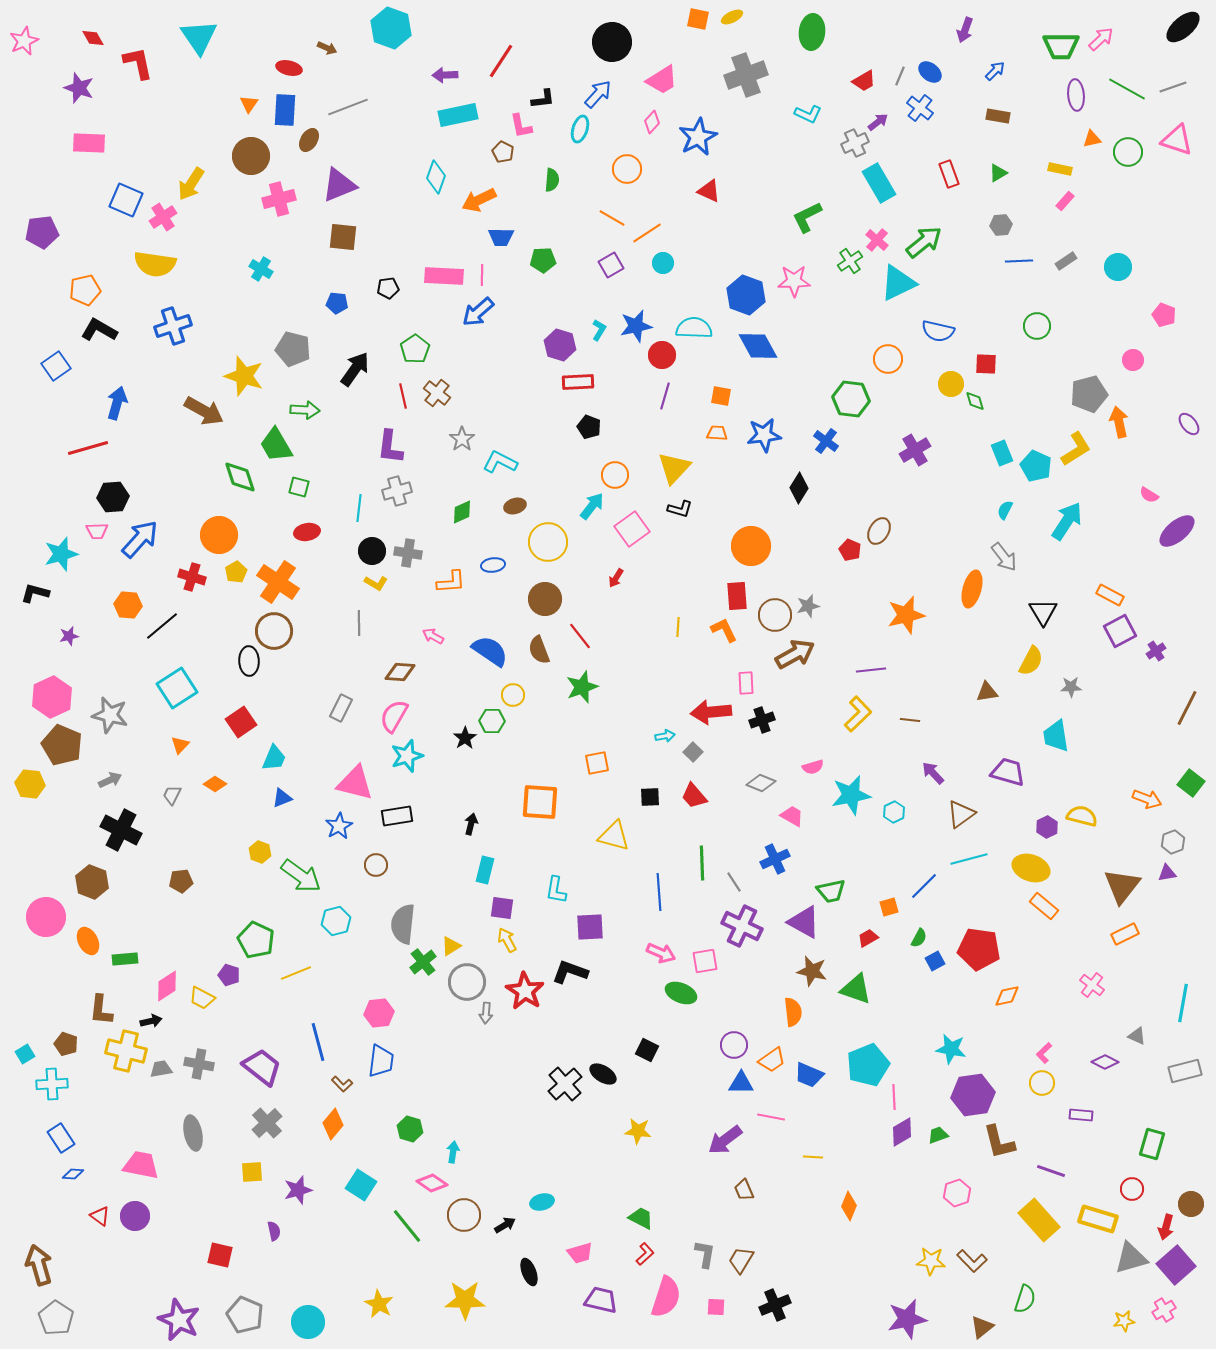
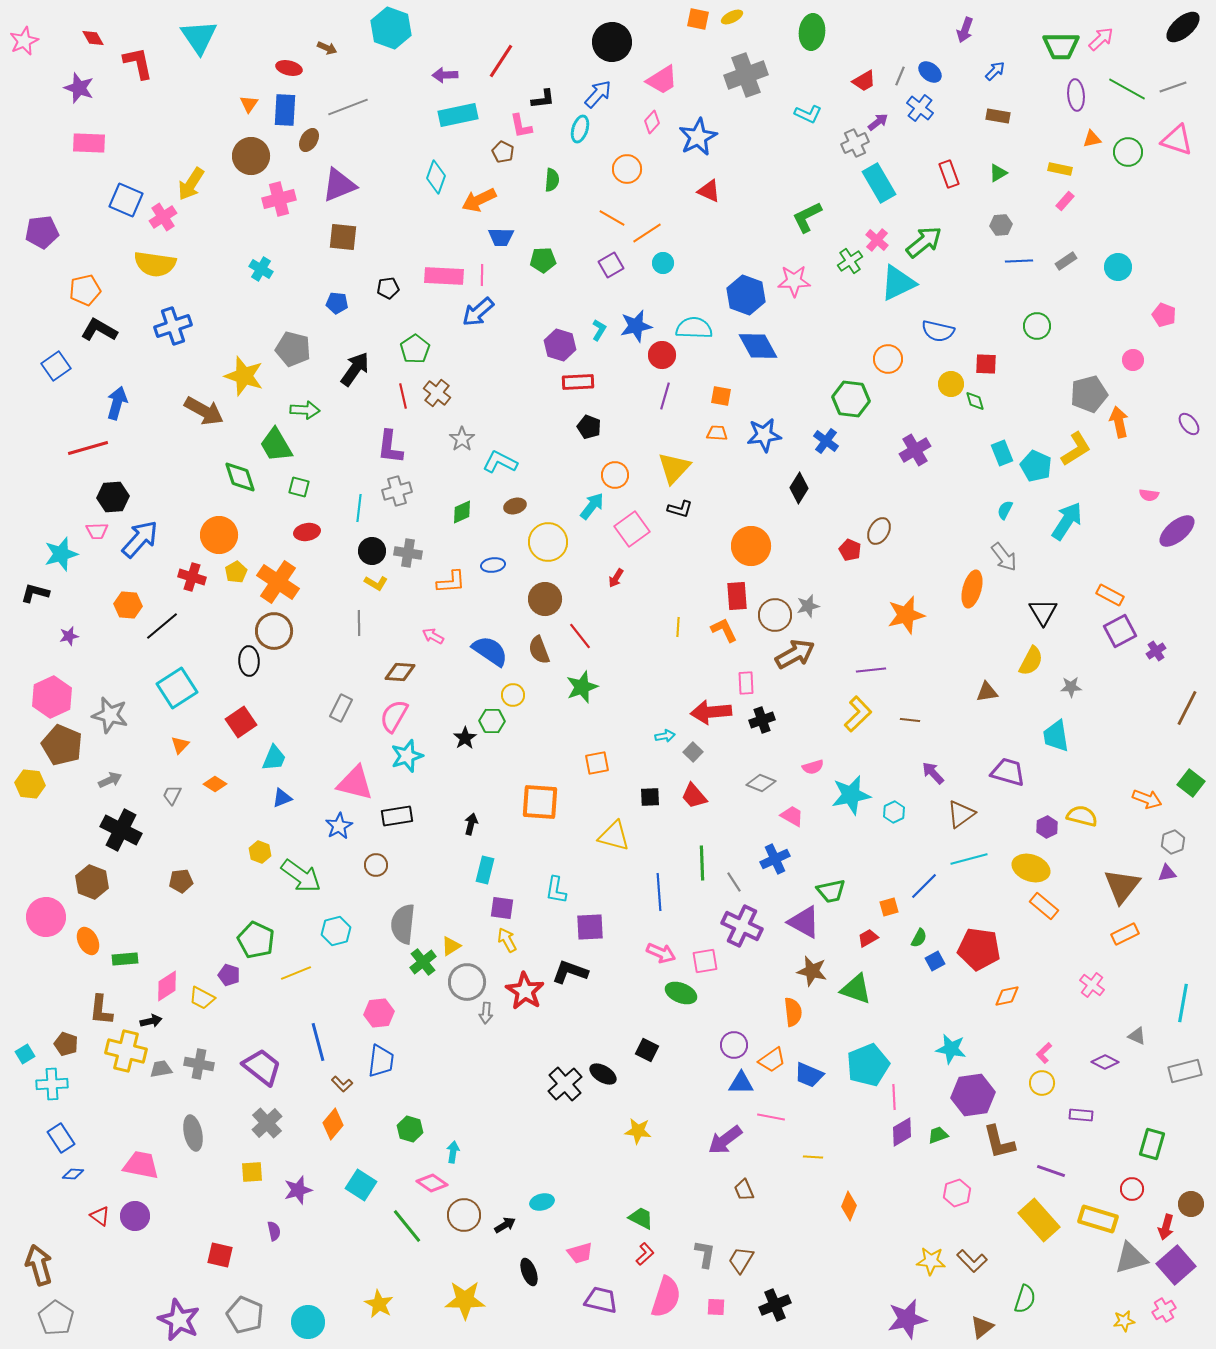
pink semicircle at (1149, 495): rotated 24 degrees counterclockwise
cyan hexagon at (336, 921): moved 10 px down
